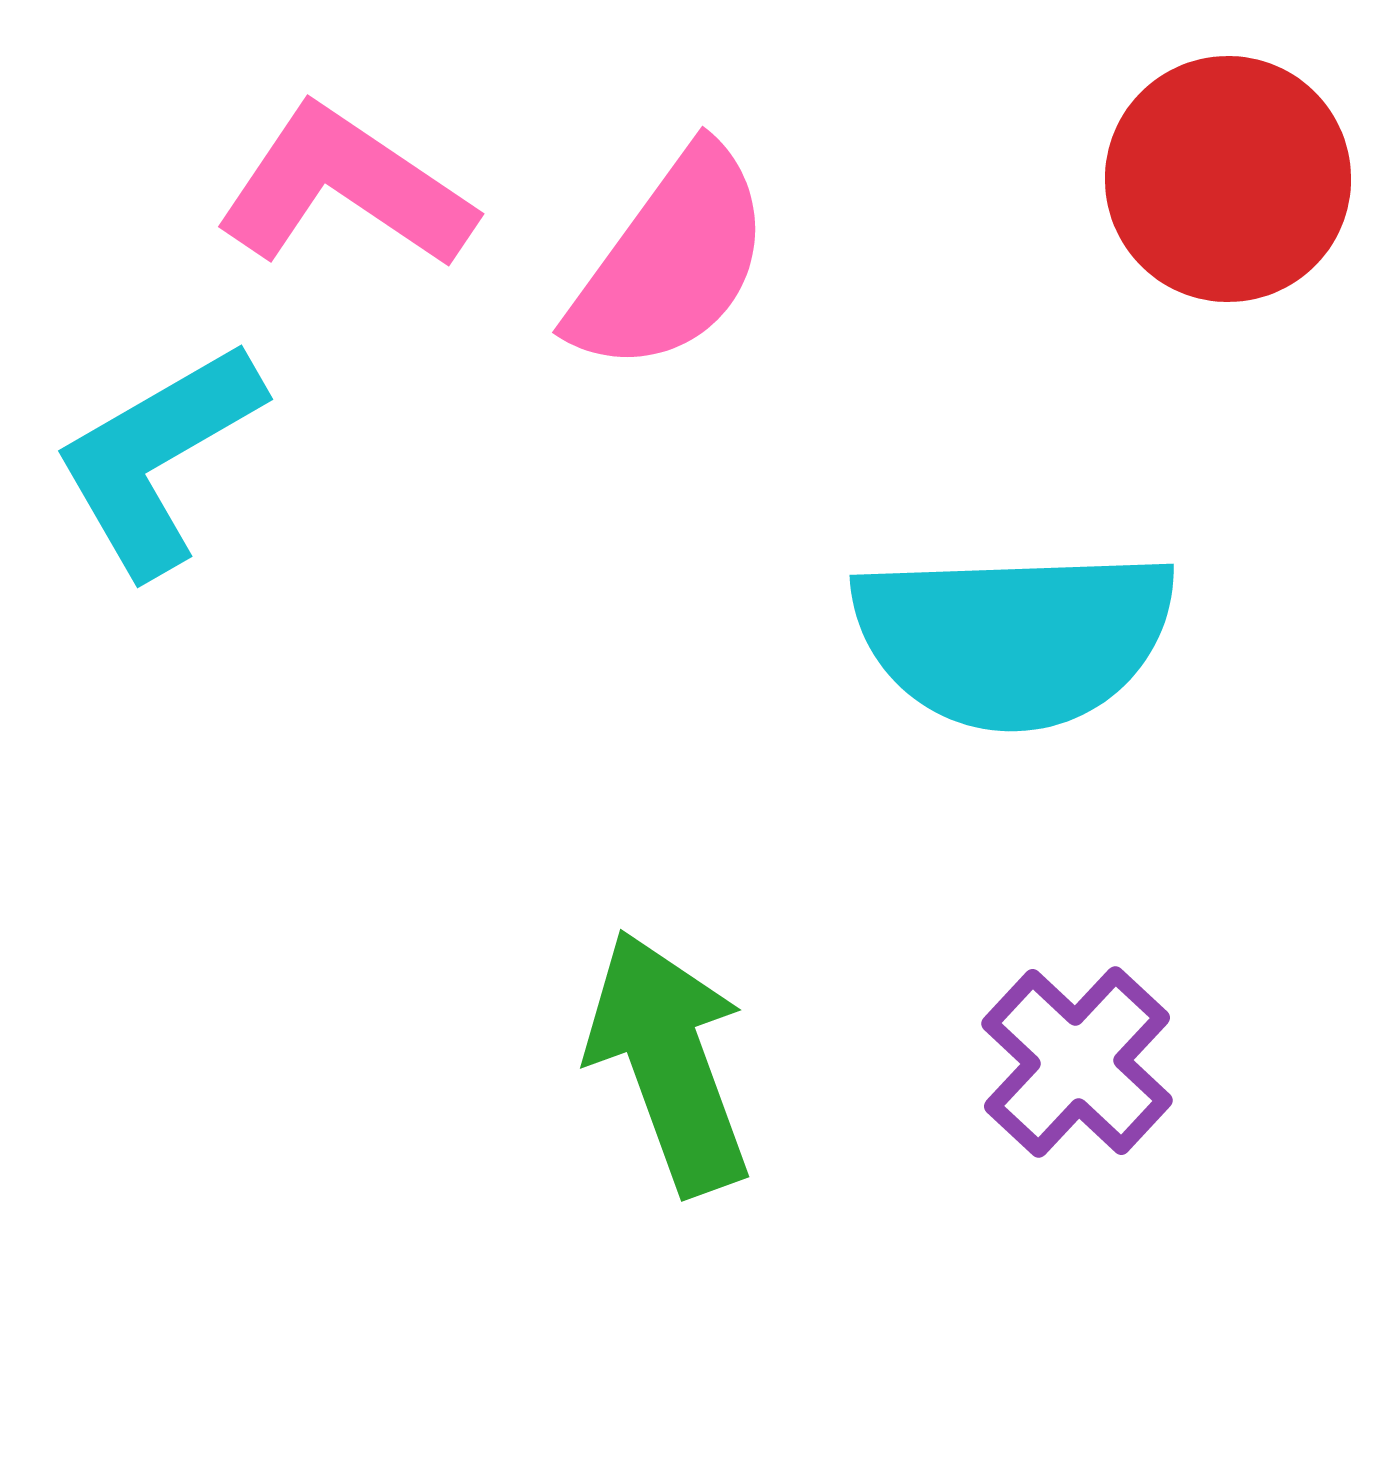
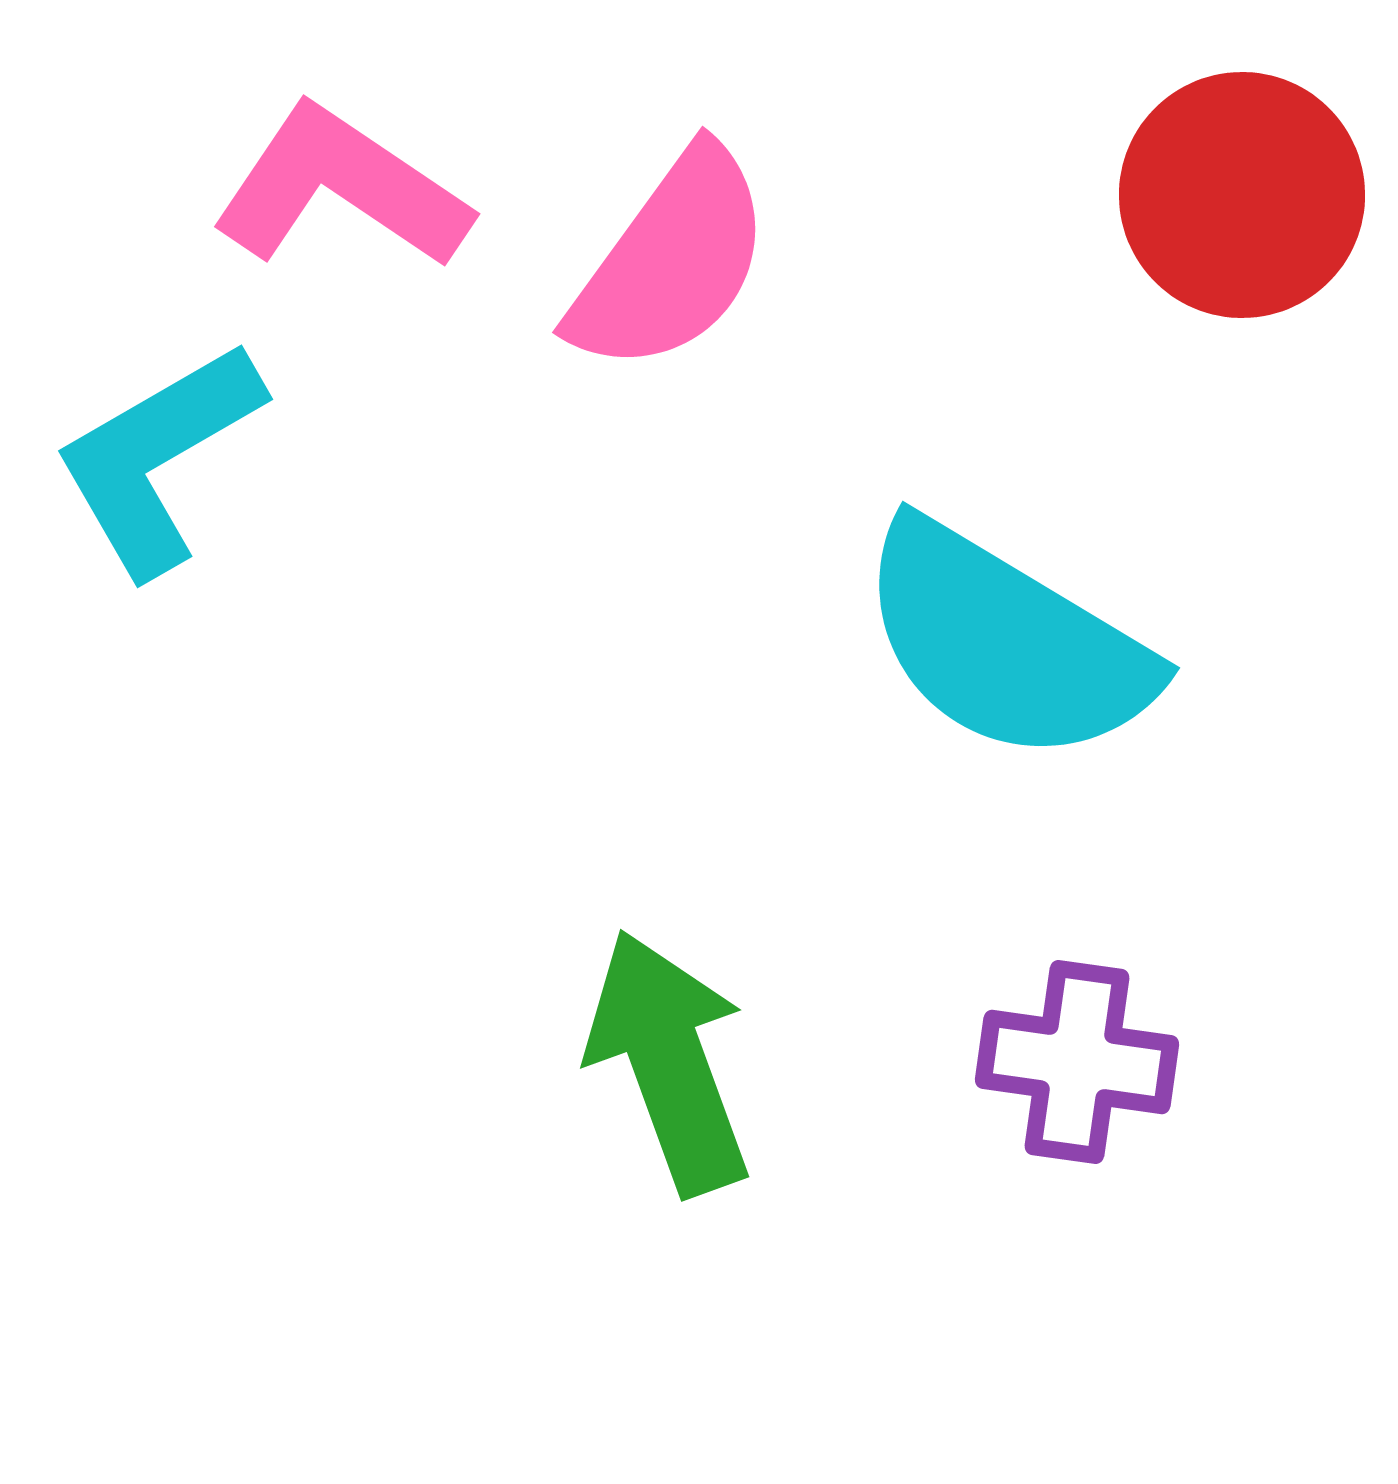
red circle: moved 14 px right, 16 px down
pink L-shape: moved 4 px left
cyan semicircle: moved 8 px left, 5 px down; rotated 33 degrees clockwise
purple cross: rotated 35 degrees counterclockwise
